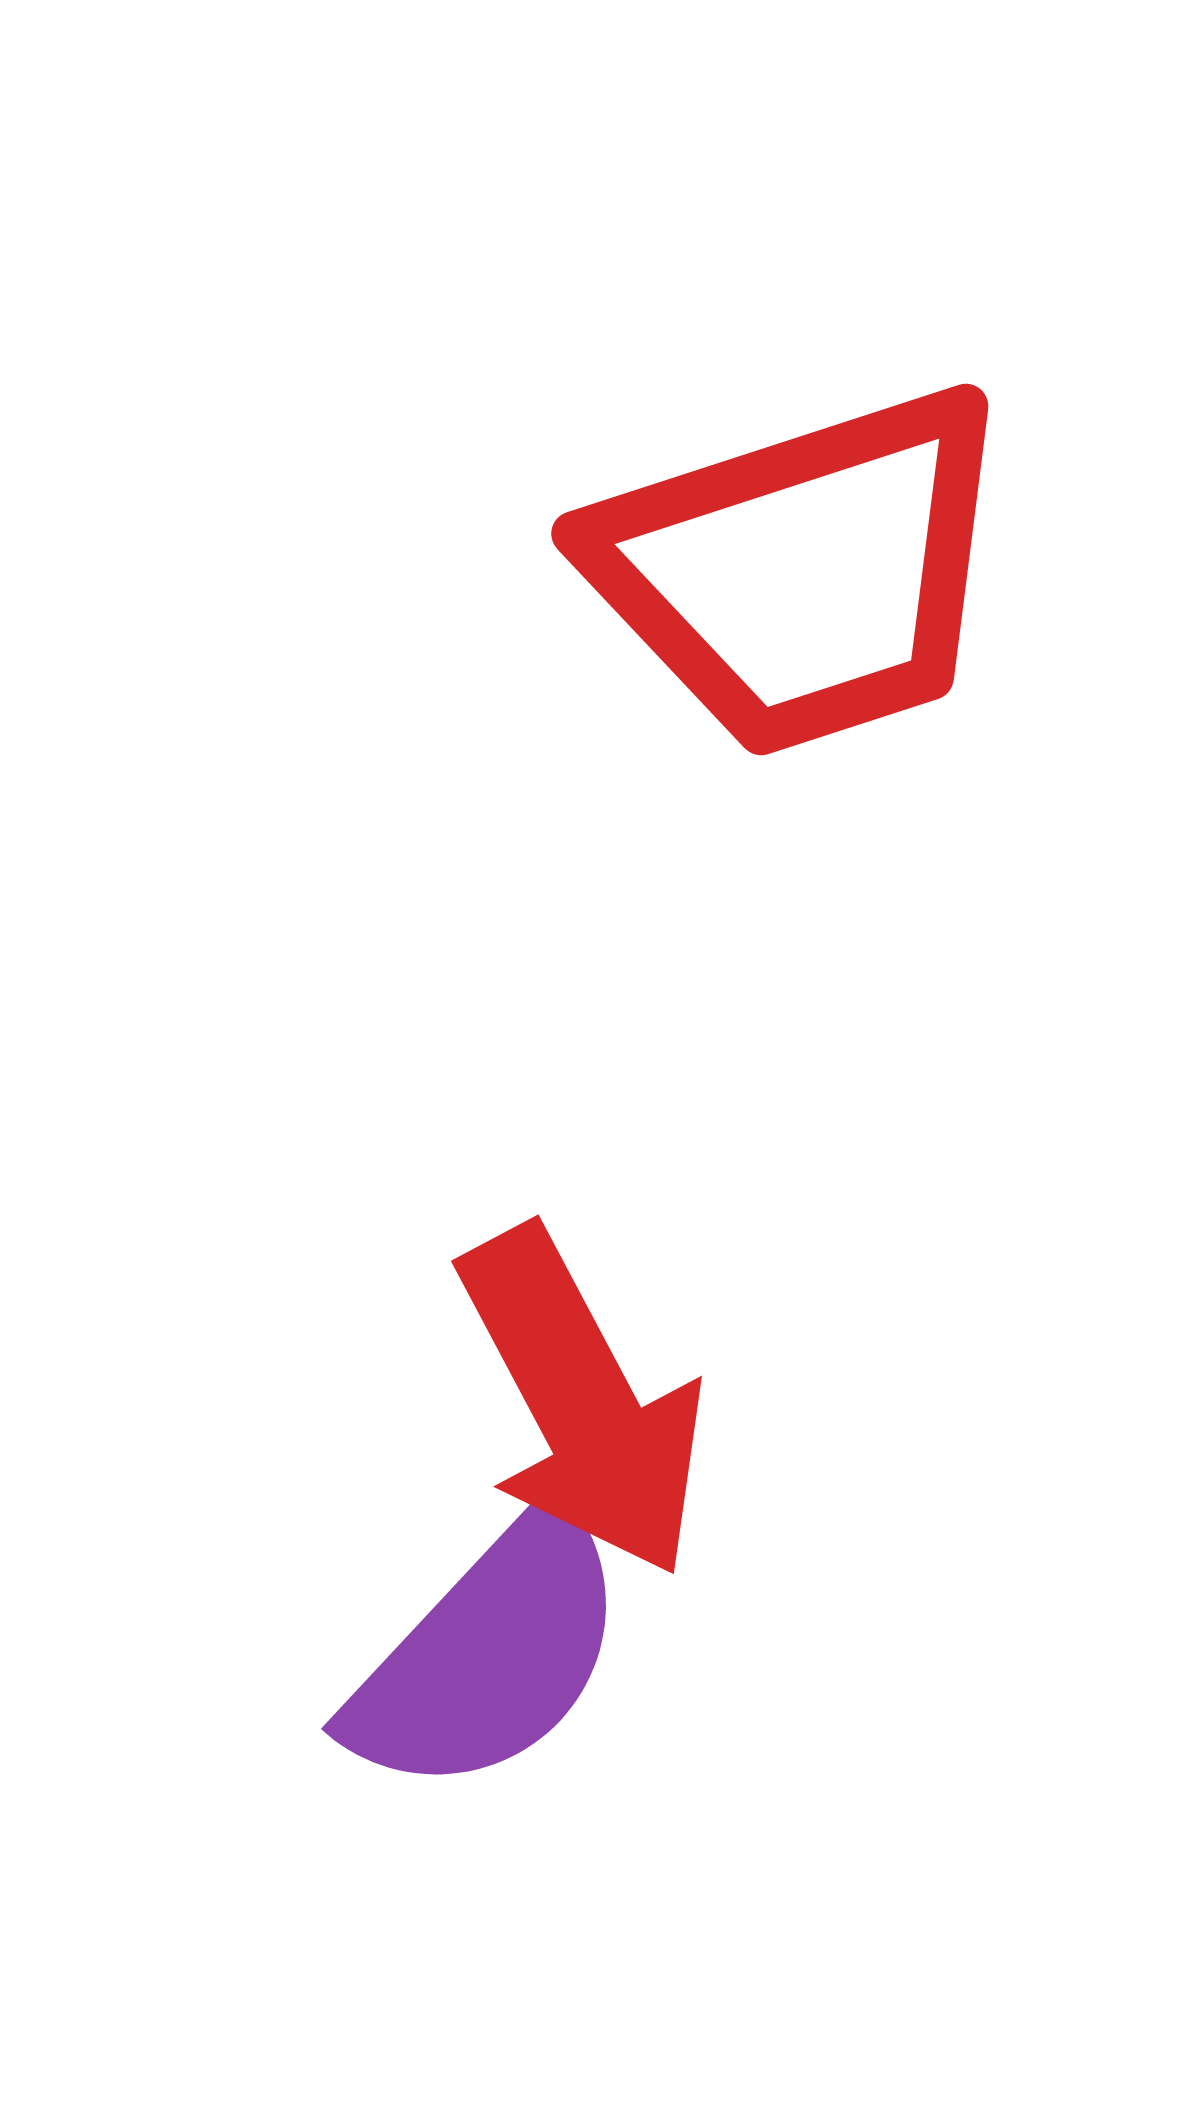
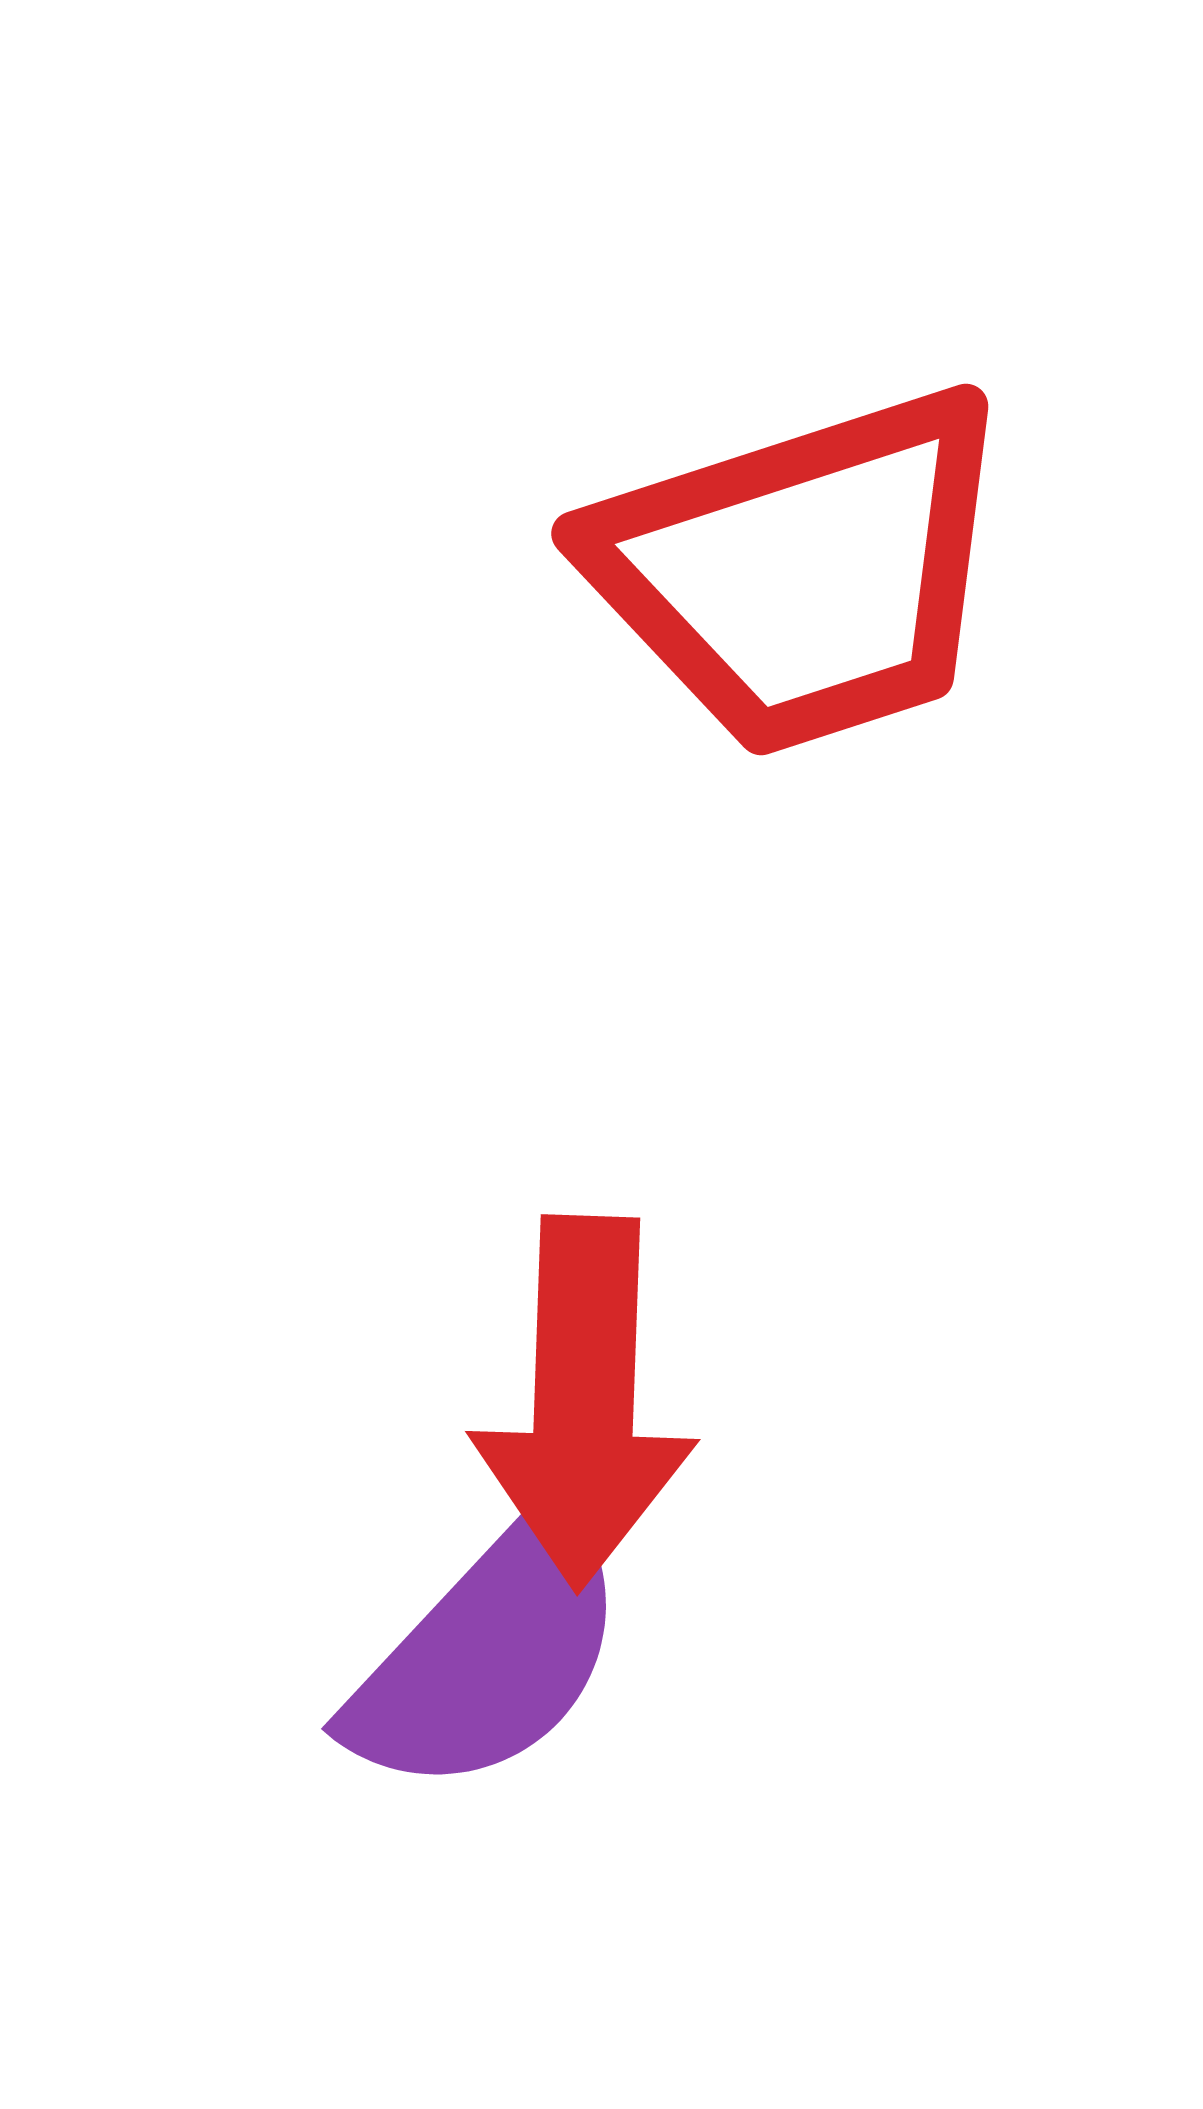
red arrow: moved 2 px right; rotated 30 degrees clockwise
